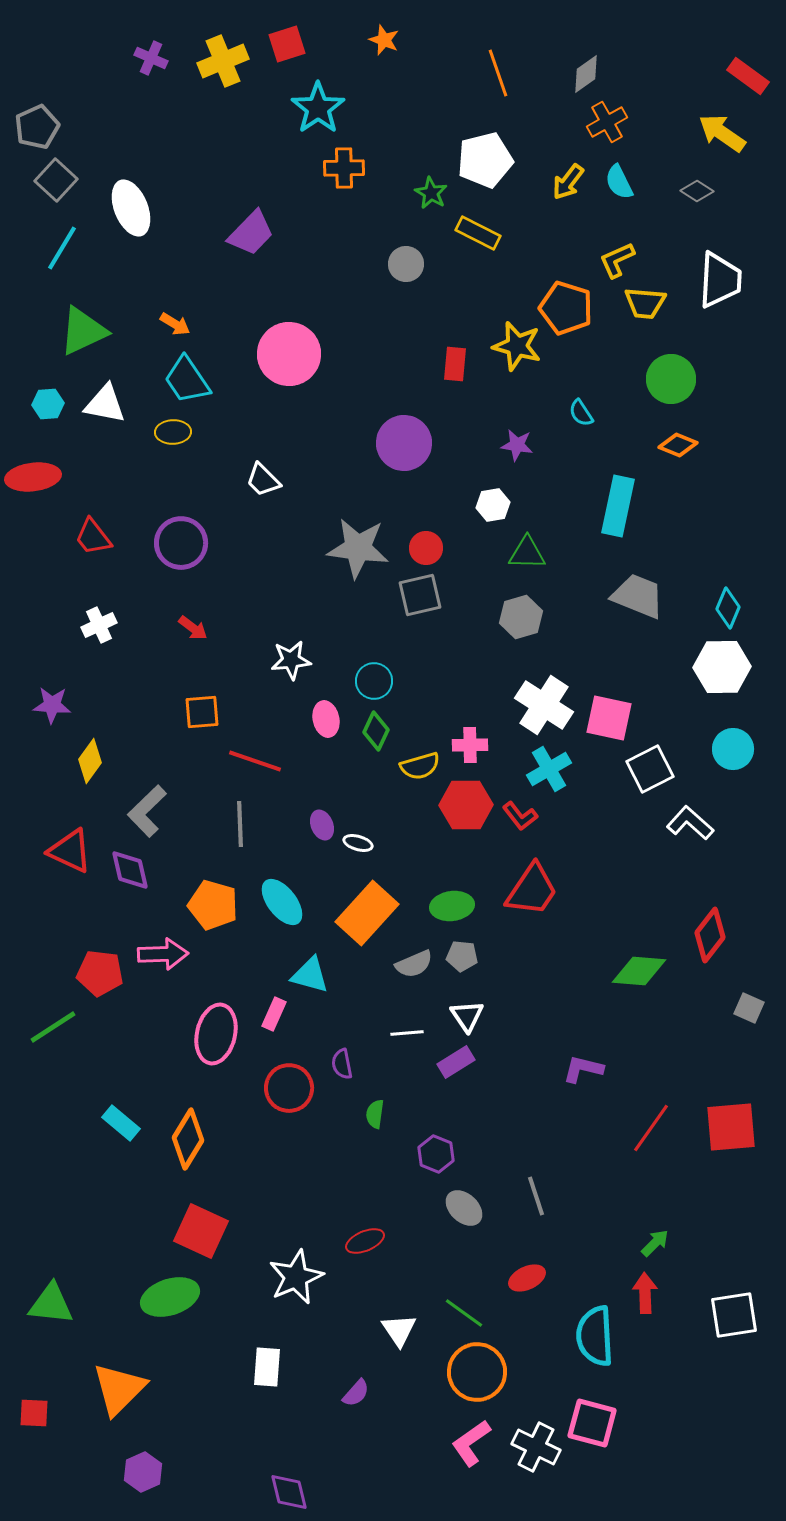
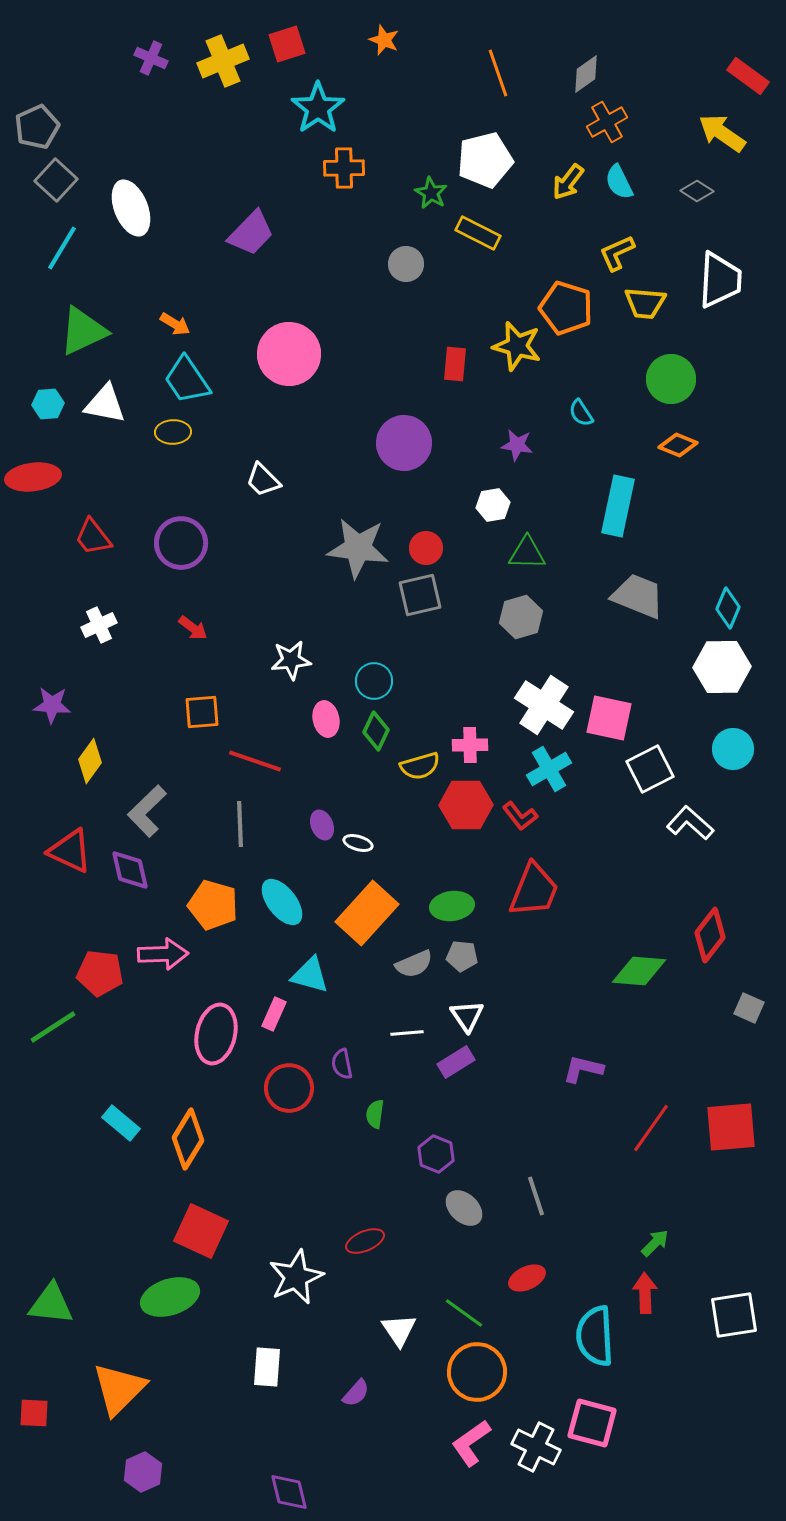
yellow L-shape at (617, 260): moved 7 px up
red trapezoid at (532, 890): moved 2 px right; rotated 12 degrees counterclockwise
